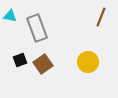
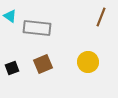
cyan triangle: rotated 24 degrees clockwise
gray rectangle: rotated 64 degrees counterclockwise
black square: moved 8 px left, 8 px down
brown square: rotated 12 degrees clockwise
